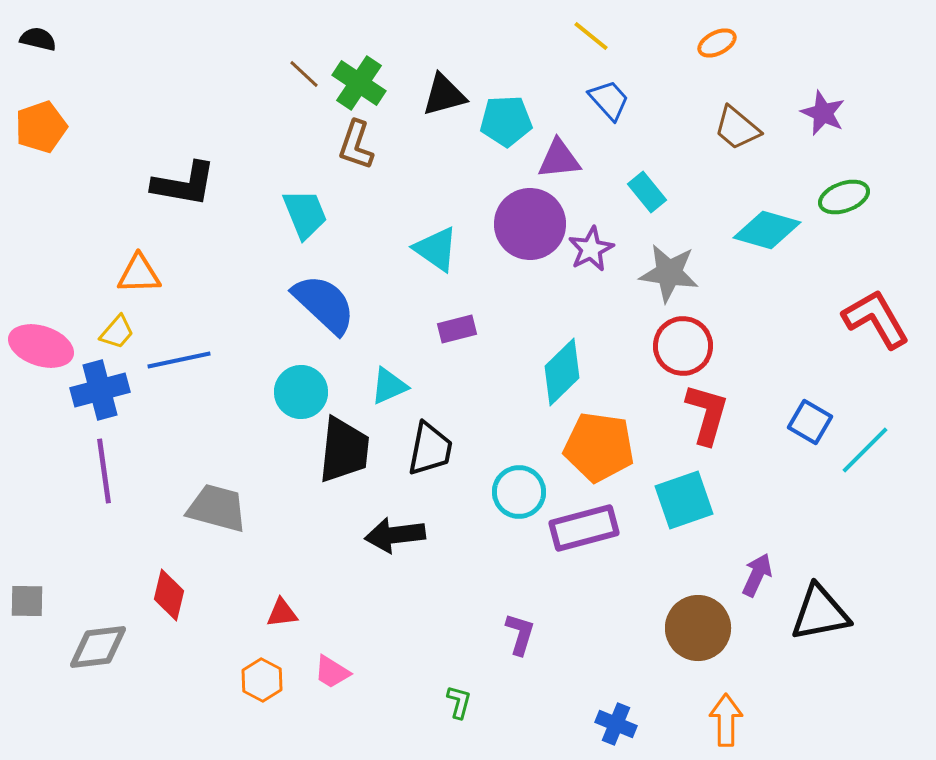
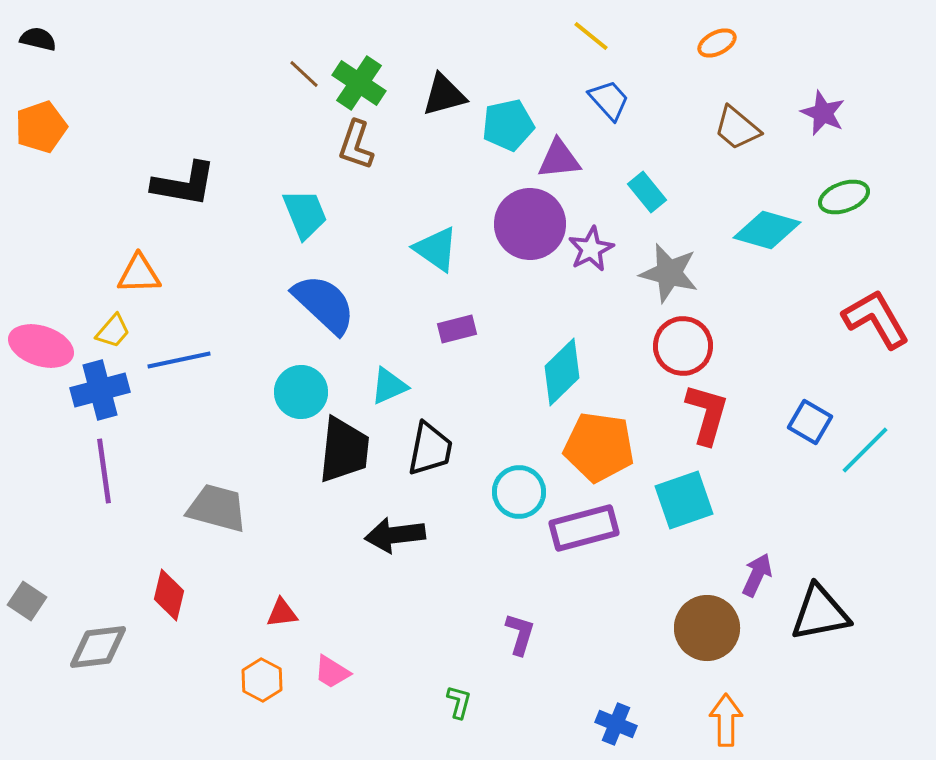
cyan pentagon at (506, 121): moved 2 px right, 4 px down; rotated 9 degrees counterclockwise
gray star at (669, 273): rotated 6 degrees clockwise
yellow trapezoid at (117, 332): moved 4 px left, 1 px up
gray square at (27, 601): rotated 33 degrees clockwise
brown circle at (698, 628): moved 9 px right
